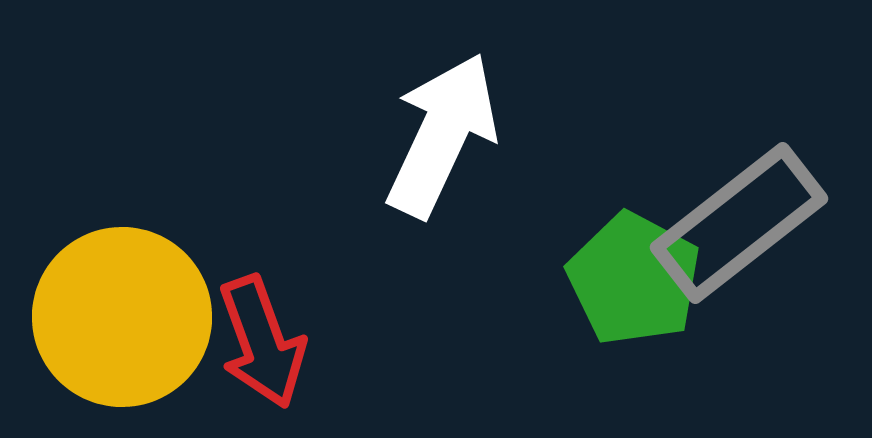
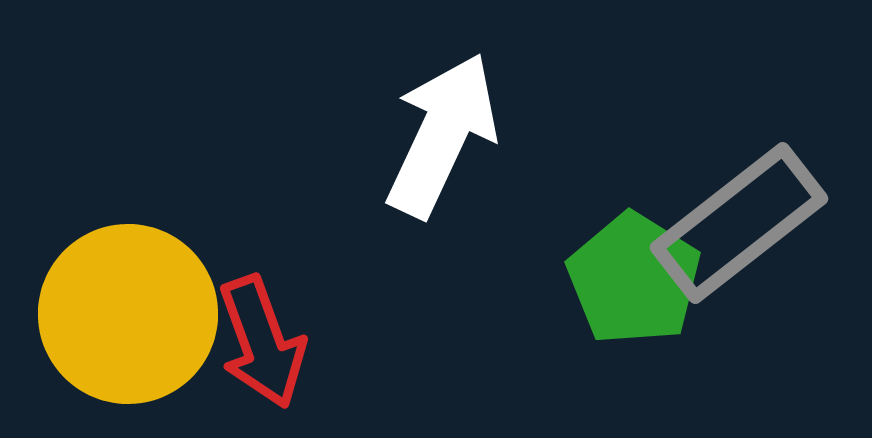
green pentagon: rotated 4 degrees clockwise
yellow circle: moved 6 px right, 3 px up
